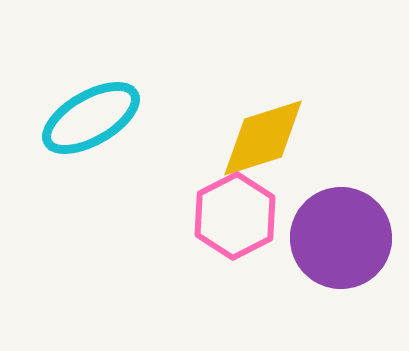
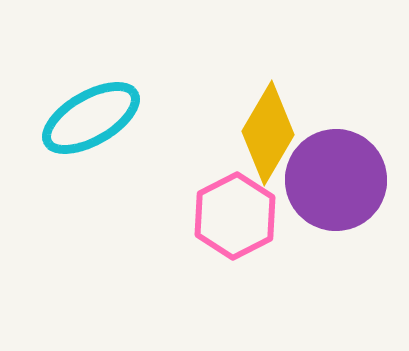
yellow diamond: moved 5 px right, 5 px up; rotated 42 degrees counterclockwise
purple circle: moved 5 px left, 58 px up
